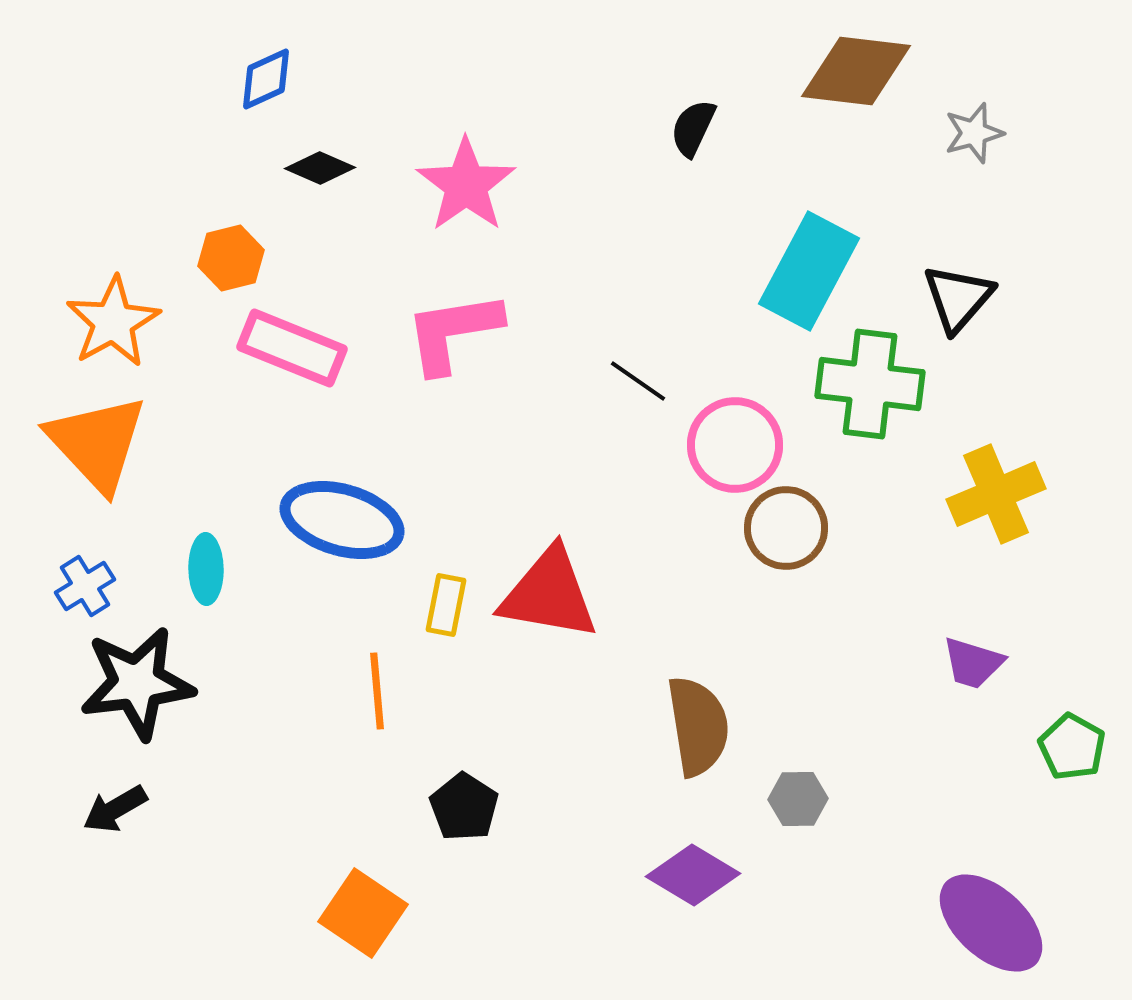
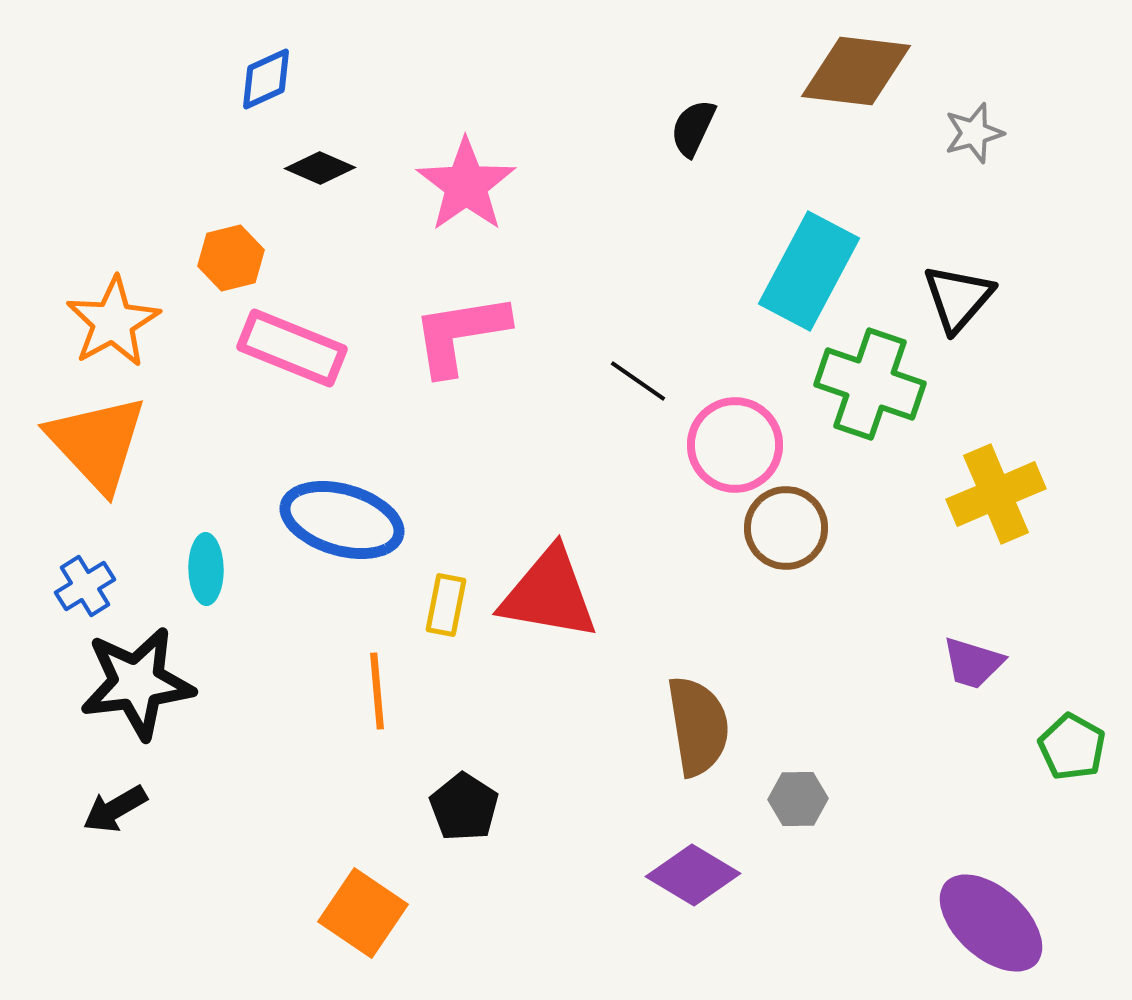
pink L-shape: moved 7 px right, 2 px down
green cross: rotated 12 degrees clockwise
